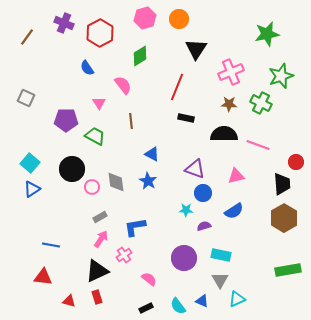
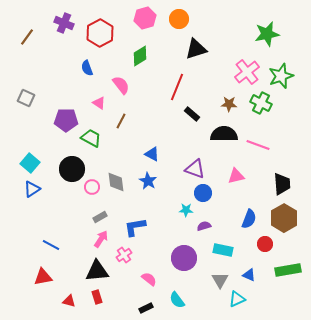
black triangle at (196, 49): rotated 40 degrees clockwise
blue semicircle at (87, 68): rotated 14 degrees clockwise
pink cross at (231, 72): moved 16 px right; rotated 15 degrees counterclockwise
pink semicircle at (123, 85): moved 2 px left
pink triangle at (99, 103): rotated 24 degrees counterclockwise
black rectangle at (186, 118): moved 6 px right, 4 px up; rotated 28 degrees clockwise
brown line at (131, 121): moved 10 px left; rotated 35 degrees clockwise
green trapezoid at (95, 136): moved 4 px left, 2 px down
red circle at (296, 162): moved 31 px left, 82 px down
blue semicircle at (234, 211): moved 15 px right, 8 px down; rotated 36 degrees counterclockwise
blue line at (51, 245): rotated 18 degrees clockwise
cyan rectangle at (221, 255): moved 2 px right, 5 px up
black triangle at (97, 271): rotated 20 degrees clockwise
red triangle at (43, 277): rotated 18 degrees counterclockwise
blue triangle at (202, 301): moved 47 px right, 26 px up
cyan semicircle at (178, 306): moved 1 px left, 6 px up
